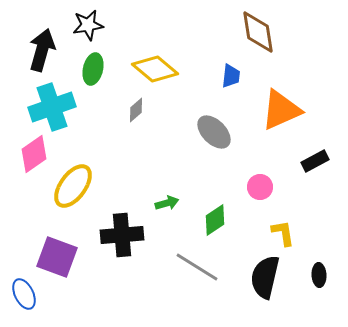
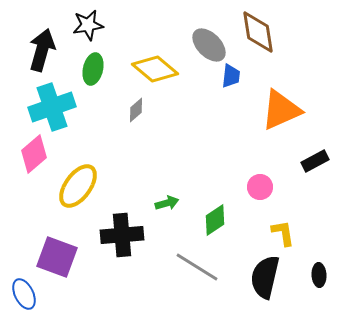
gray ellipse: moved 5 px left, 87 px up
pink diamond: rotated 6 degrees counterclockwise
yellow ellipse: moved 5 px right
